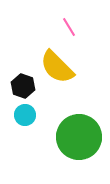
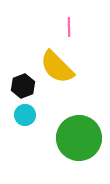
pink line: rotated 30 degrees clockwise
black hexagon: rotated 20 degrees clockwise
green circle: moved 1 px down
